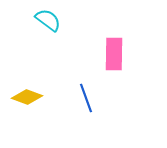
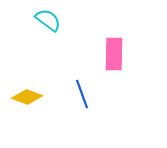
blue line: moved 4 px left, 4 px up
